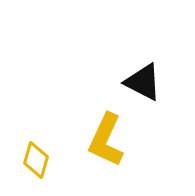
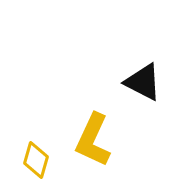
yellow L-shape: moved 13 px left
